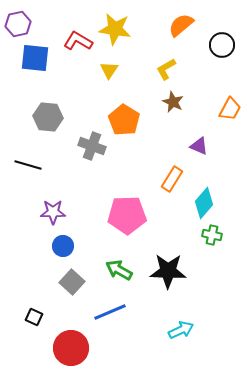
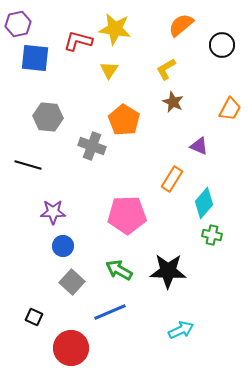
red L-shape: rotated 16 degrees counterclockwise
